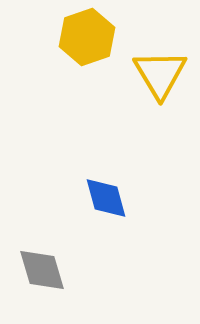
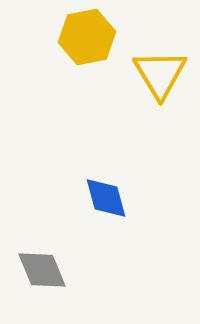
yellow hexagon: rotated 8 degrees clockwise
gray diamond: rotated 6 degrees counterclockwise
